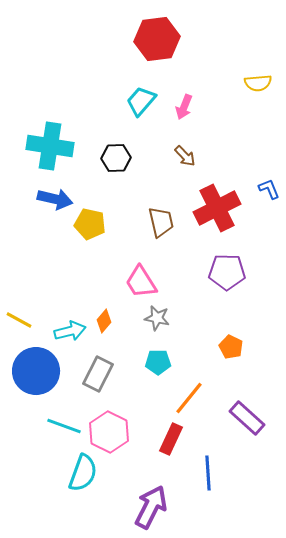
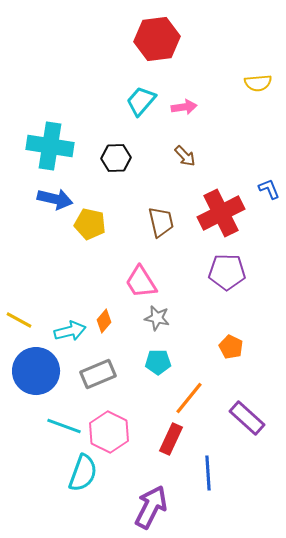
pink arrow: rotated 120 degrees counterclockwise
red cross: moved 4 px right, 5 px down
gray rectangle: rotated 40 degrees clockwise
